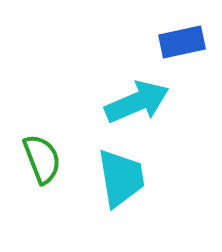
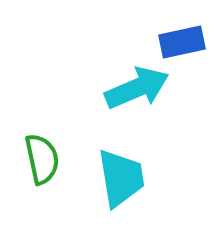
cyan arrow: moved 14 px up
green semicircle: rotated 9 degrees clockwise
